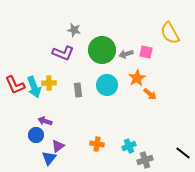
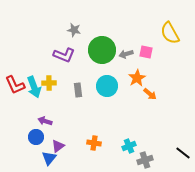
purple L-shape: moved 1 px right, 2 px down
cyan circle: moved 1 px down
blue circle: moved 2 px down
orange cross: moved 3 px left, 1 px up
